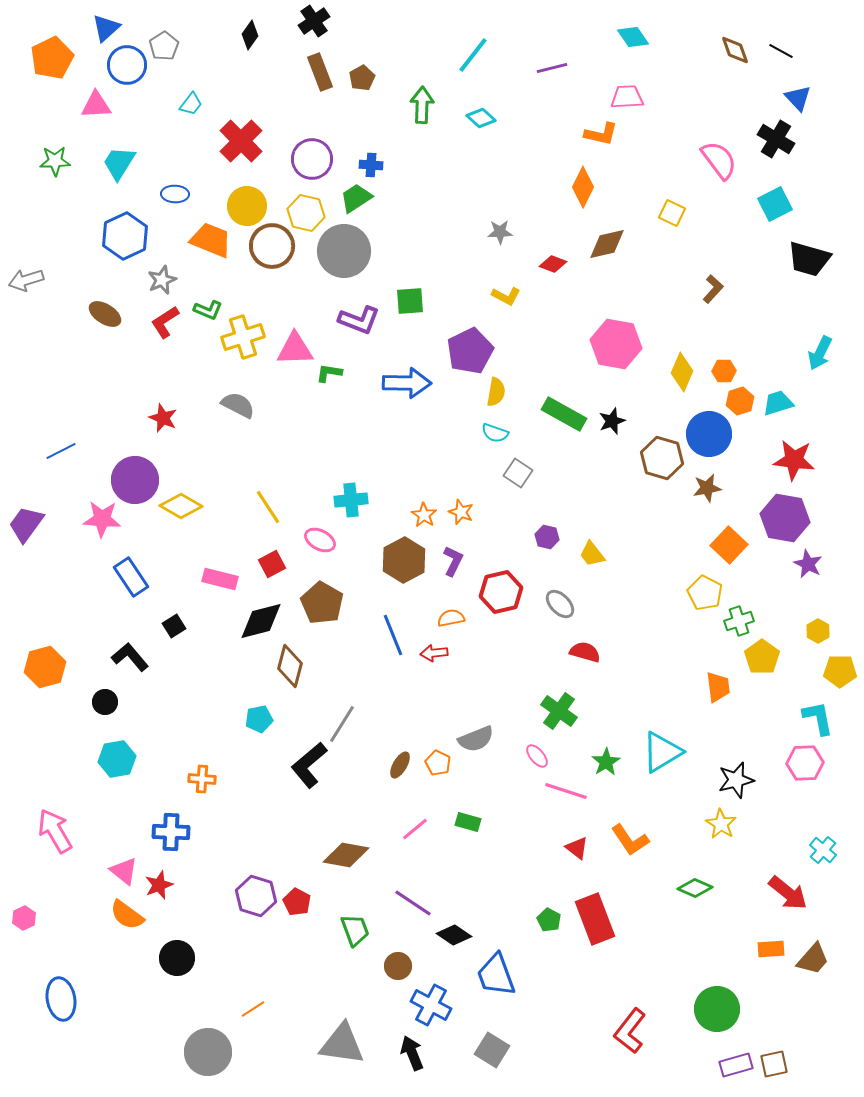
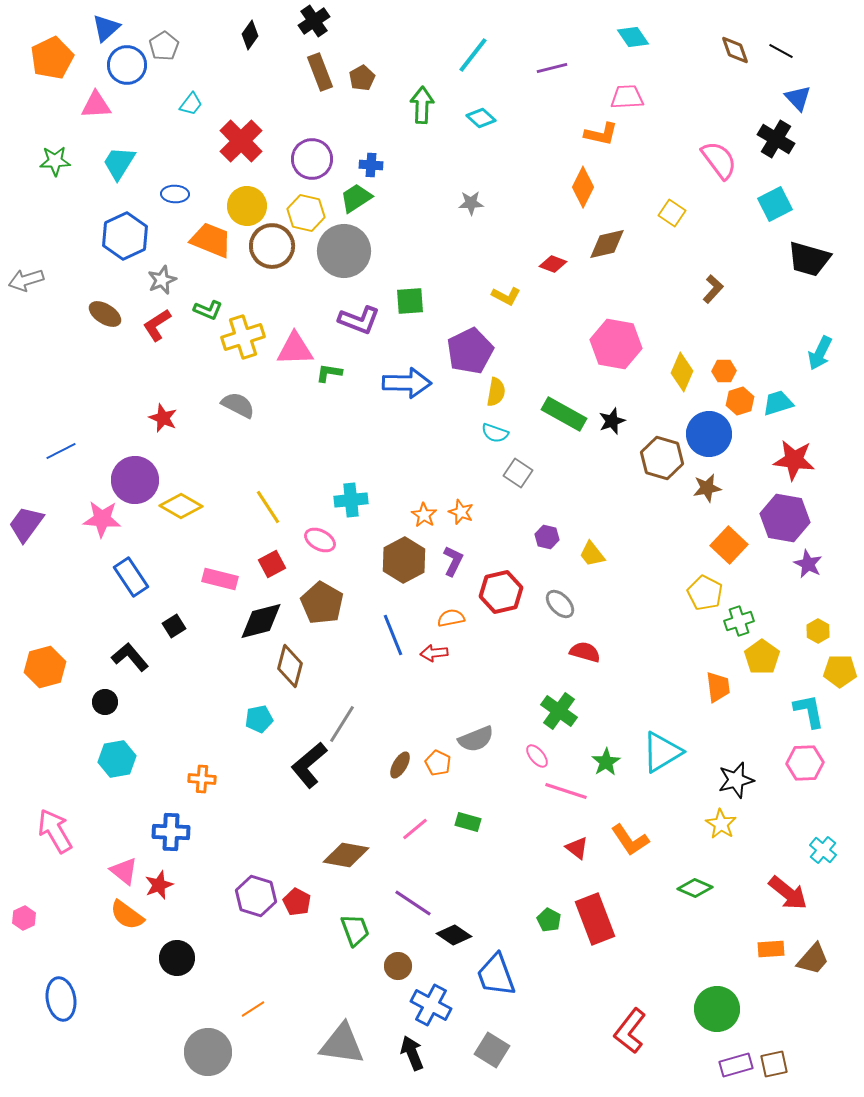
yellow square at (672, 213): rotated 8 degrees clockwise
gray star at (500, 232): moved 29 px left, 29 px up
red L-shape at (165, 322): moved 8 px left, 3 px down
cyan L-shape at (818, 718): moved 9 px left, 7 px up
